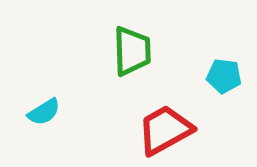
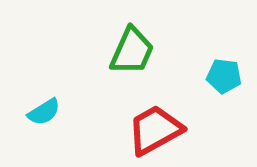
green trapezoid: rotated 26 degrees clockwise
red trapezoid: moved 10 px left
